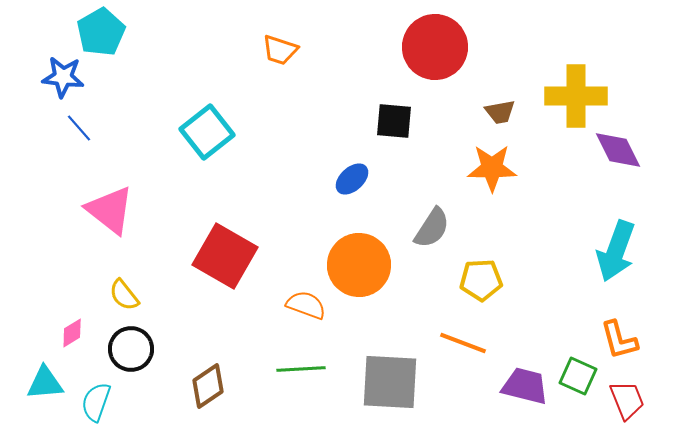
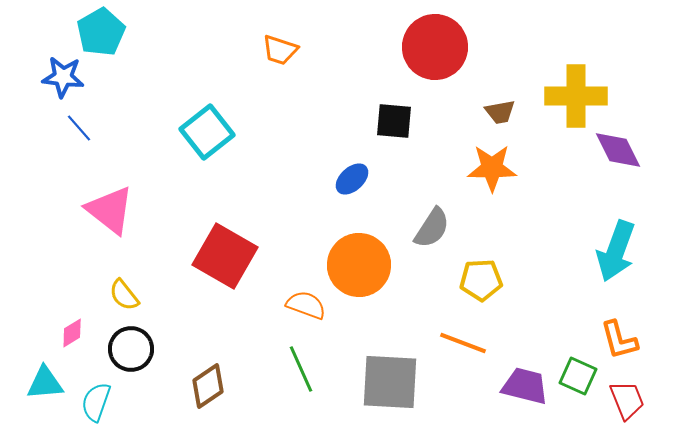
green line: rotated 69 degrees clockwise
